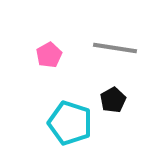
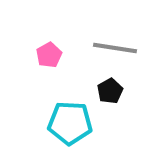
black pentagon: moved 3 px left, 9 px up
cyan pentagon: rotated 15 degrees counterclockwise
